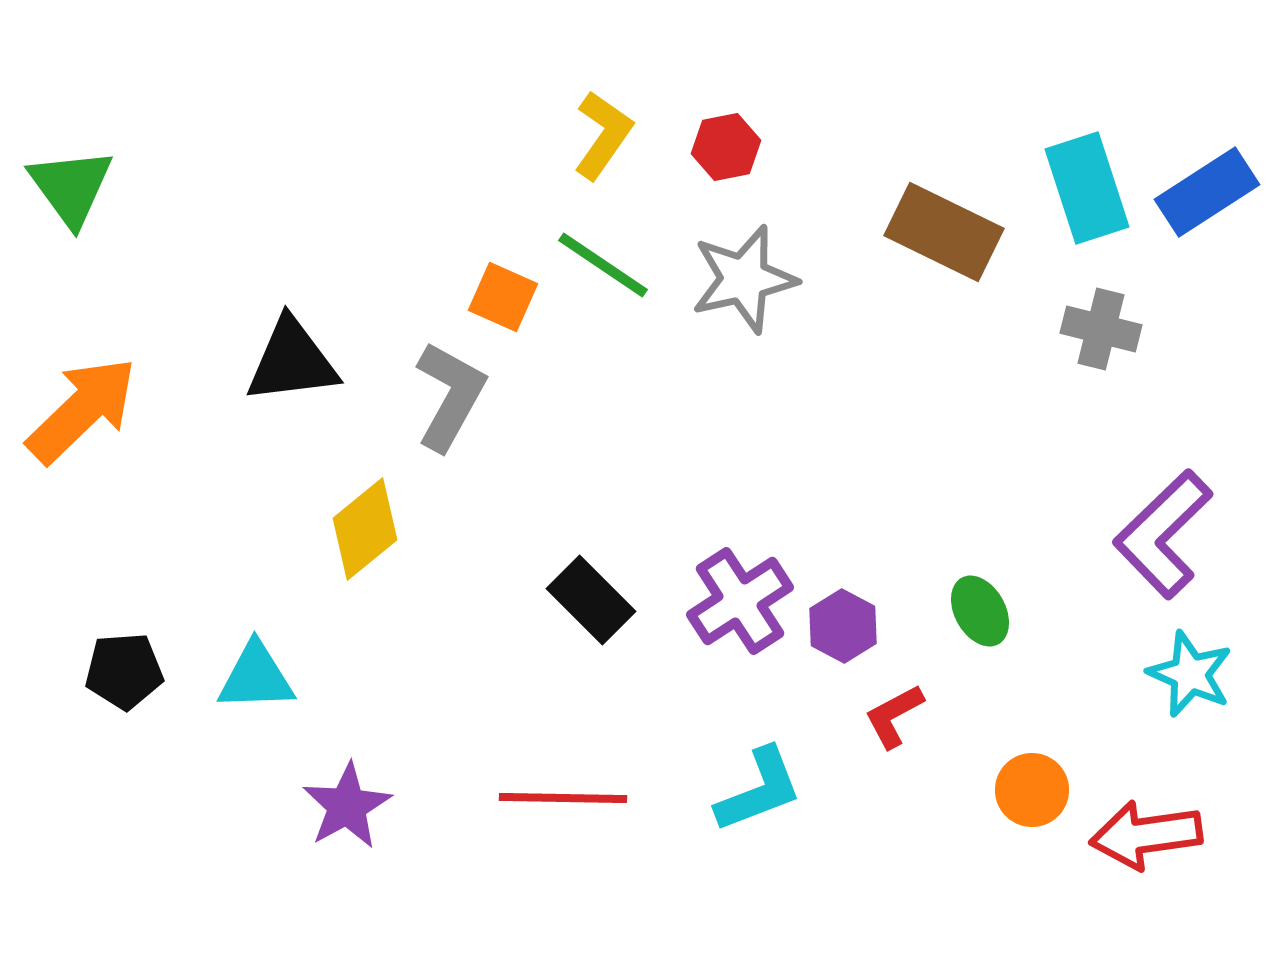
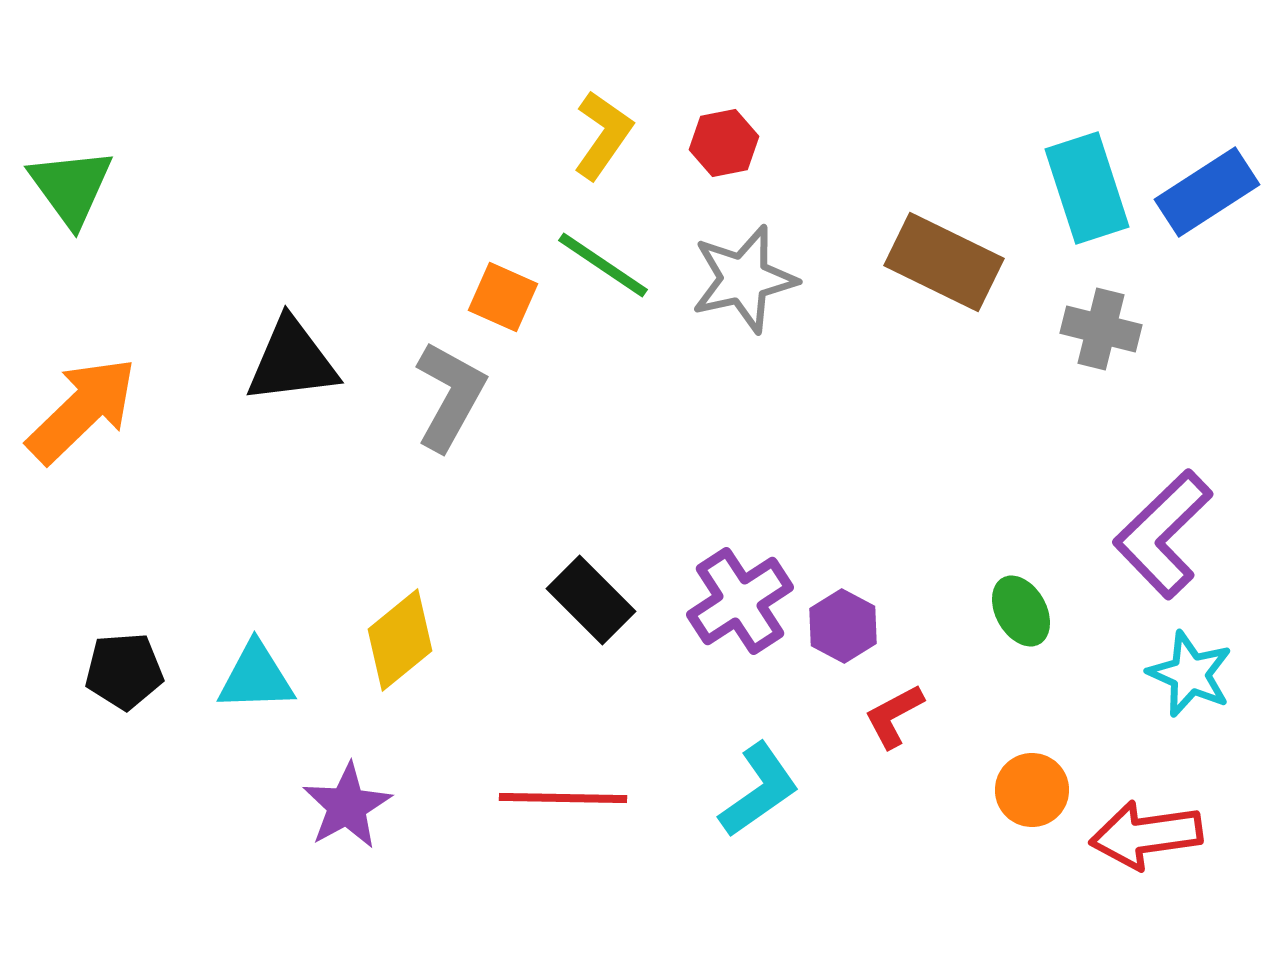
red hexagon: moved 2 px left, 4 px up
brown rectangle: moved 30 px down
yellow diamond: moved 35 px right, 111 px down
green ellipse: moved 41 px right
cyan L-shape: rotated 14 degrees counterclockwise
